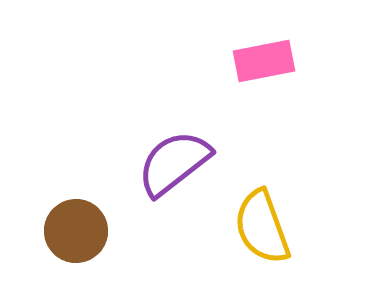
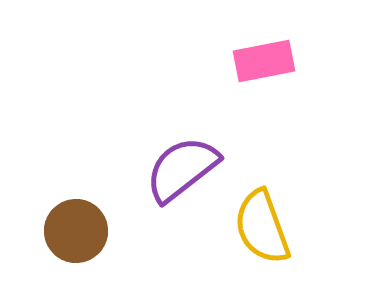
purple semicircle: moved 8 px right, 6 px down
